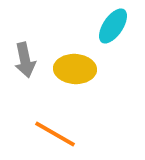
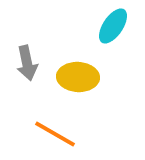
gray arrow: moved 2 px right, 3 px down
yellow ellipse: moved 3 px right, 8 px down
